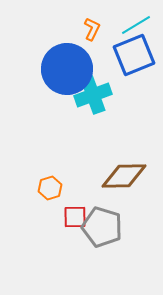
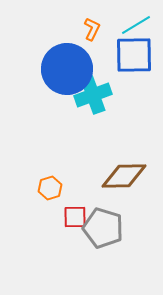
blue square: rotated 21 degrees clockwise
gray pentagon: moved 1 px right, 1 px down
